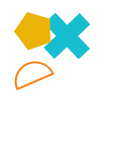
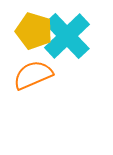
orange semicircle: moved 1 px right, 1 px down
